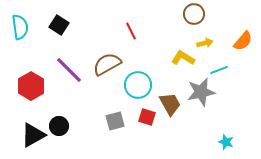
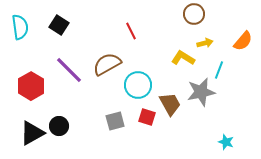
cyan line: rotated 48 degrees counterclockwise
black triangle: moved 1 px left, 2 px up
